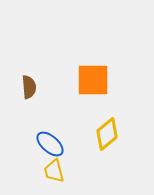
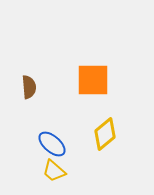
yellow diamond: moved 2 px left
blue ellipse: moved 2 px right
yellow trapezoid: rotated 35 degrees counterclockwise
